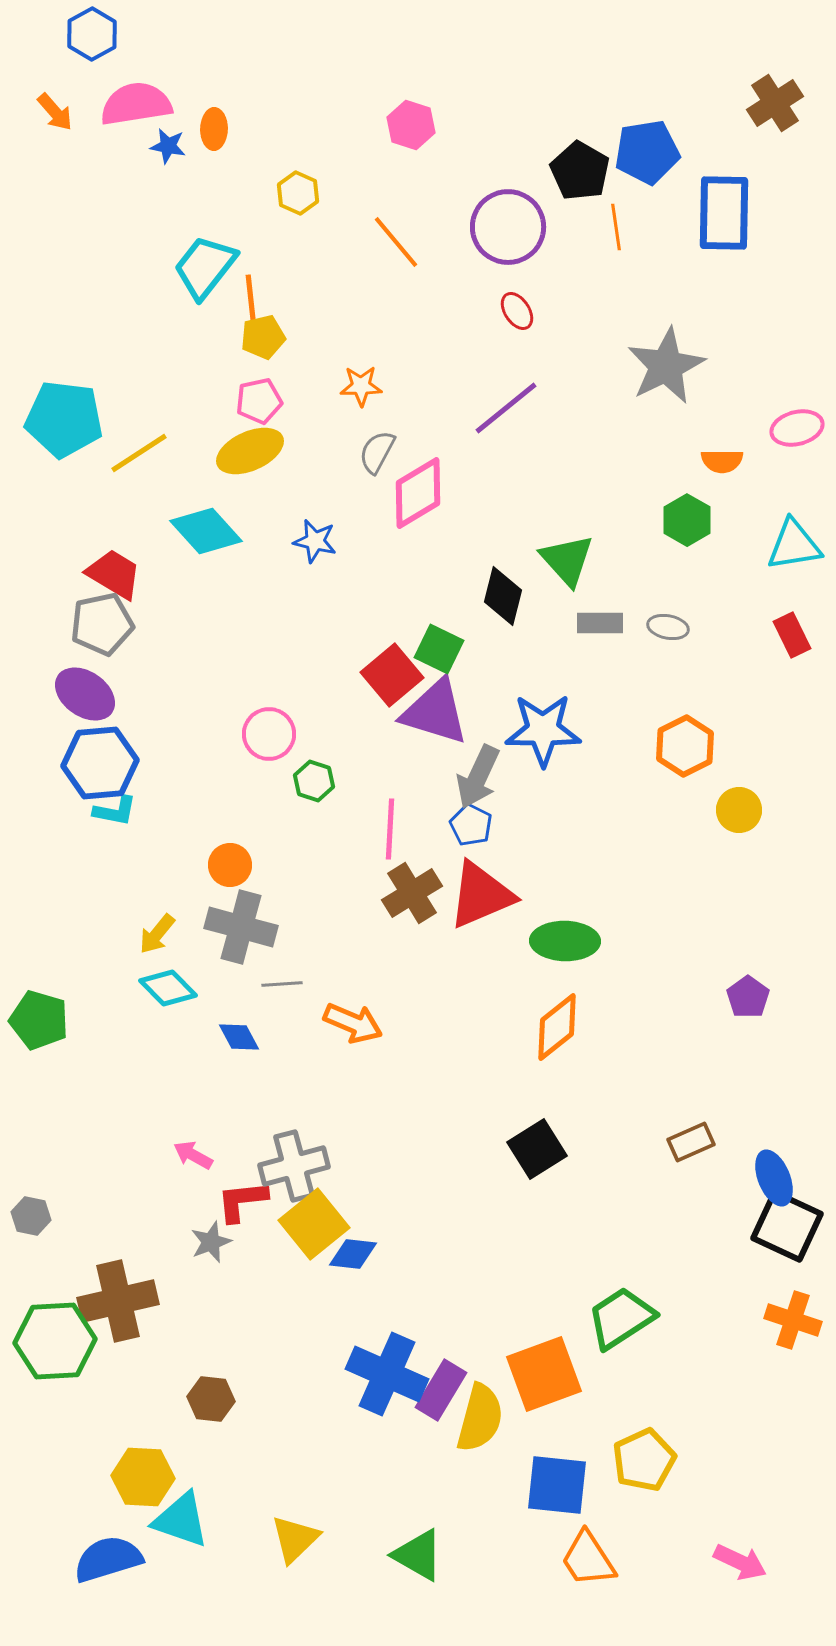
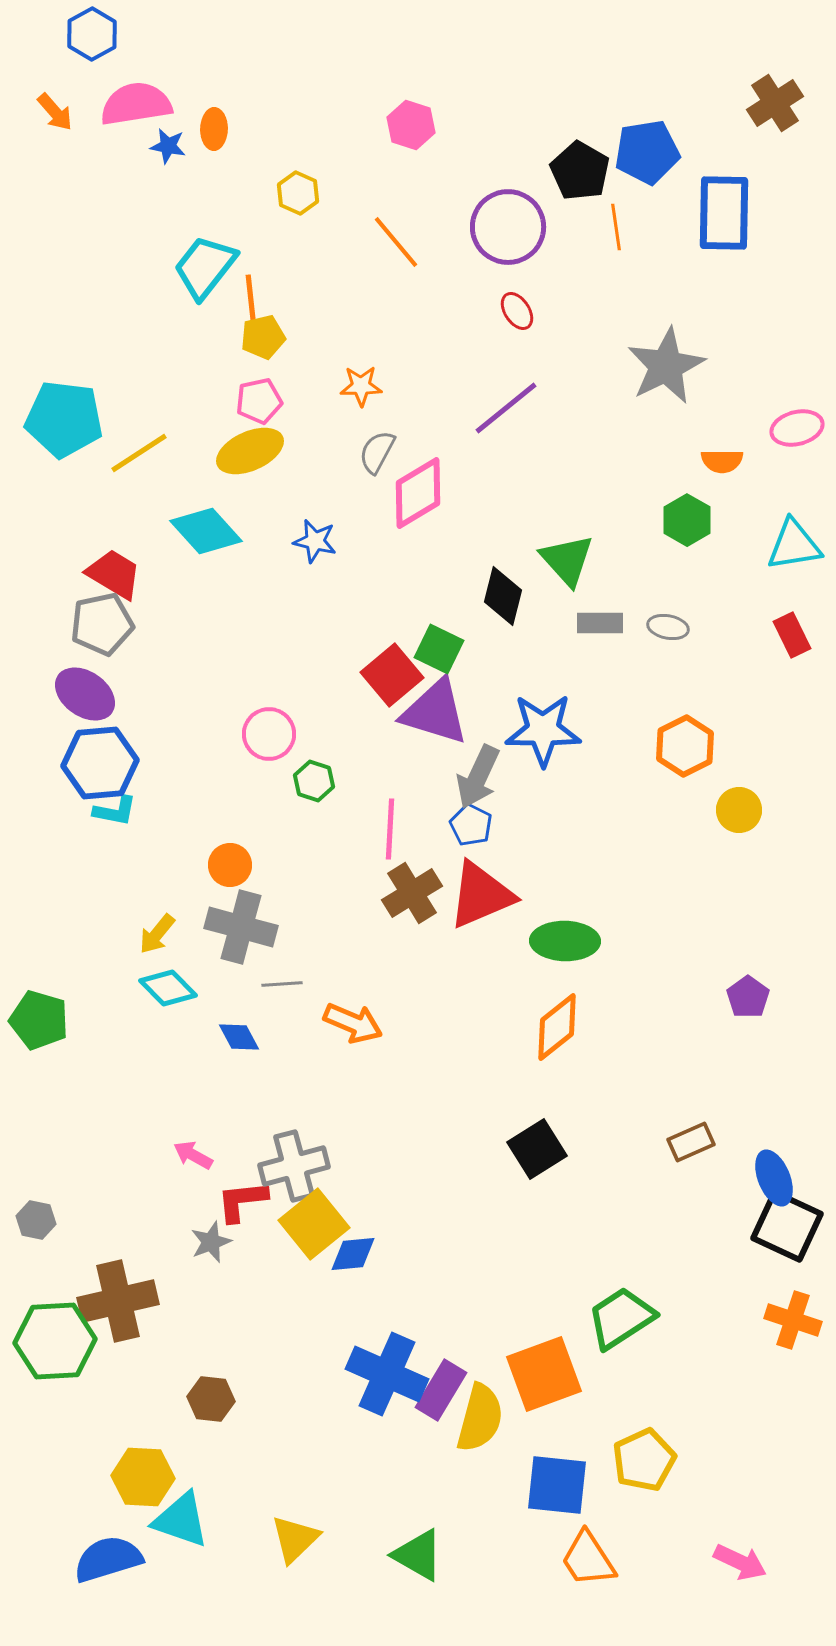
gray hexagon at (31, 1216): moved 5 px right, 4 px down
blue diamond at (353, 1254): rotated 12 degrees counterclockwise
